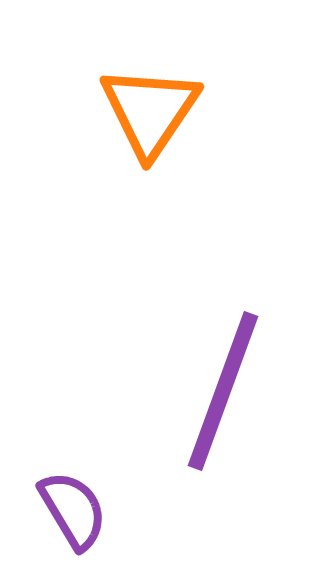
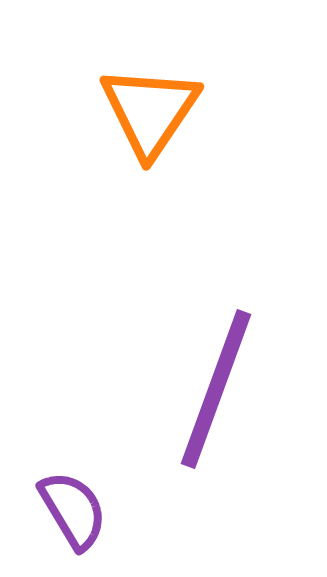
purple line: moved 7 px left, 2 px up
